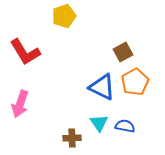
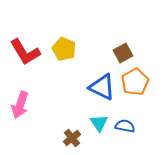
yellow pentagon: moved 33 px down; rotated 30 degrees counterclockwise
brown square: moved 1 px down
pink arrow: moved 1 px down
brown cross: rotated 36 degrees counterclockwise
